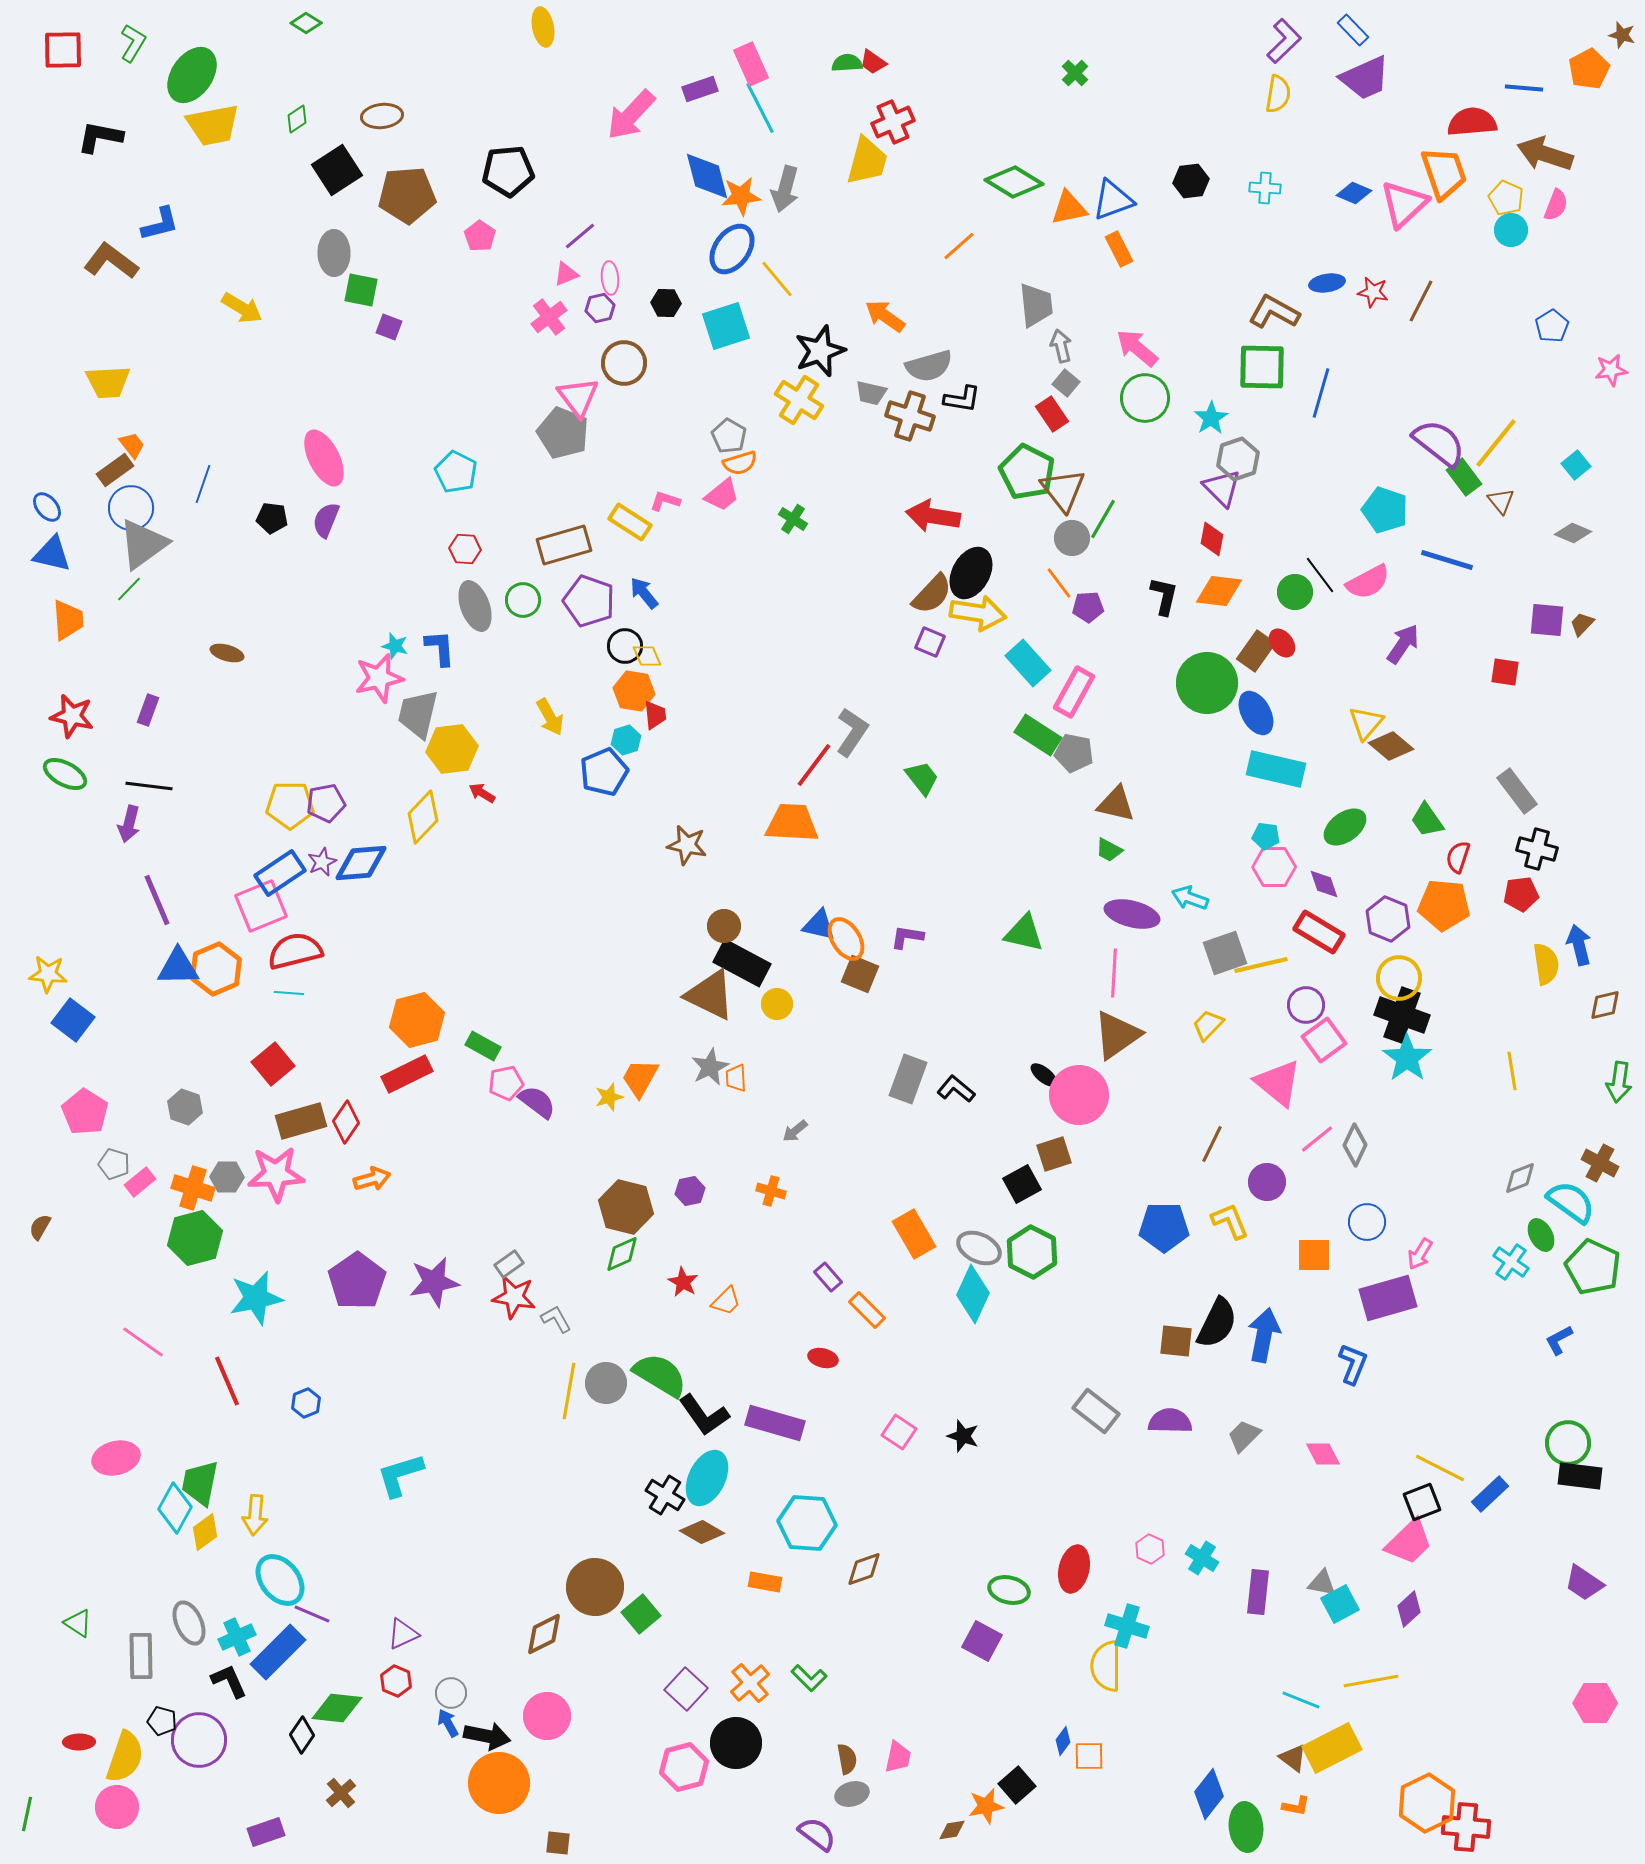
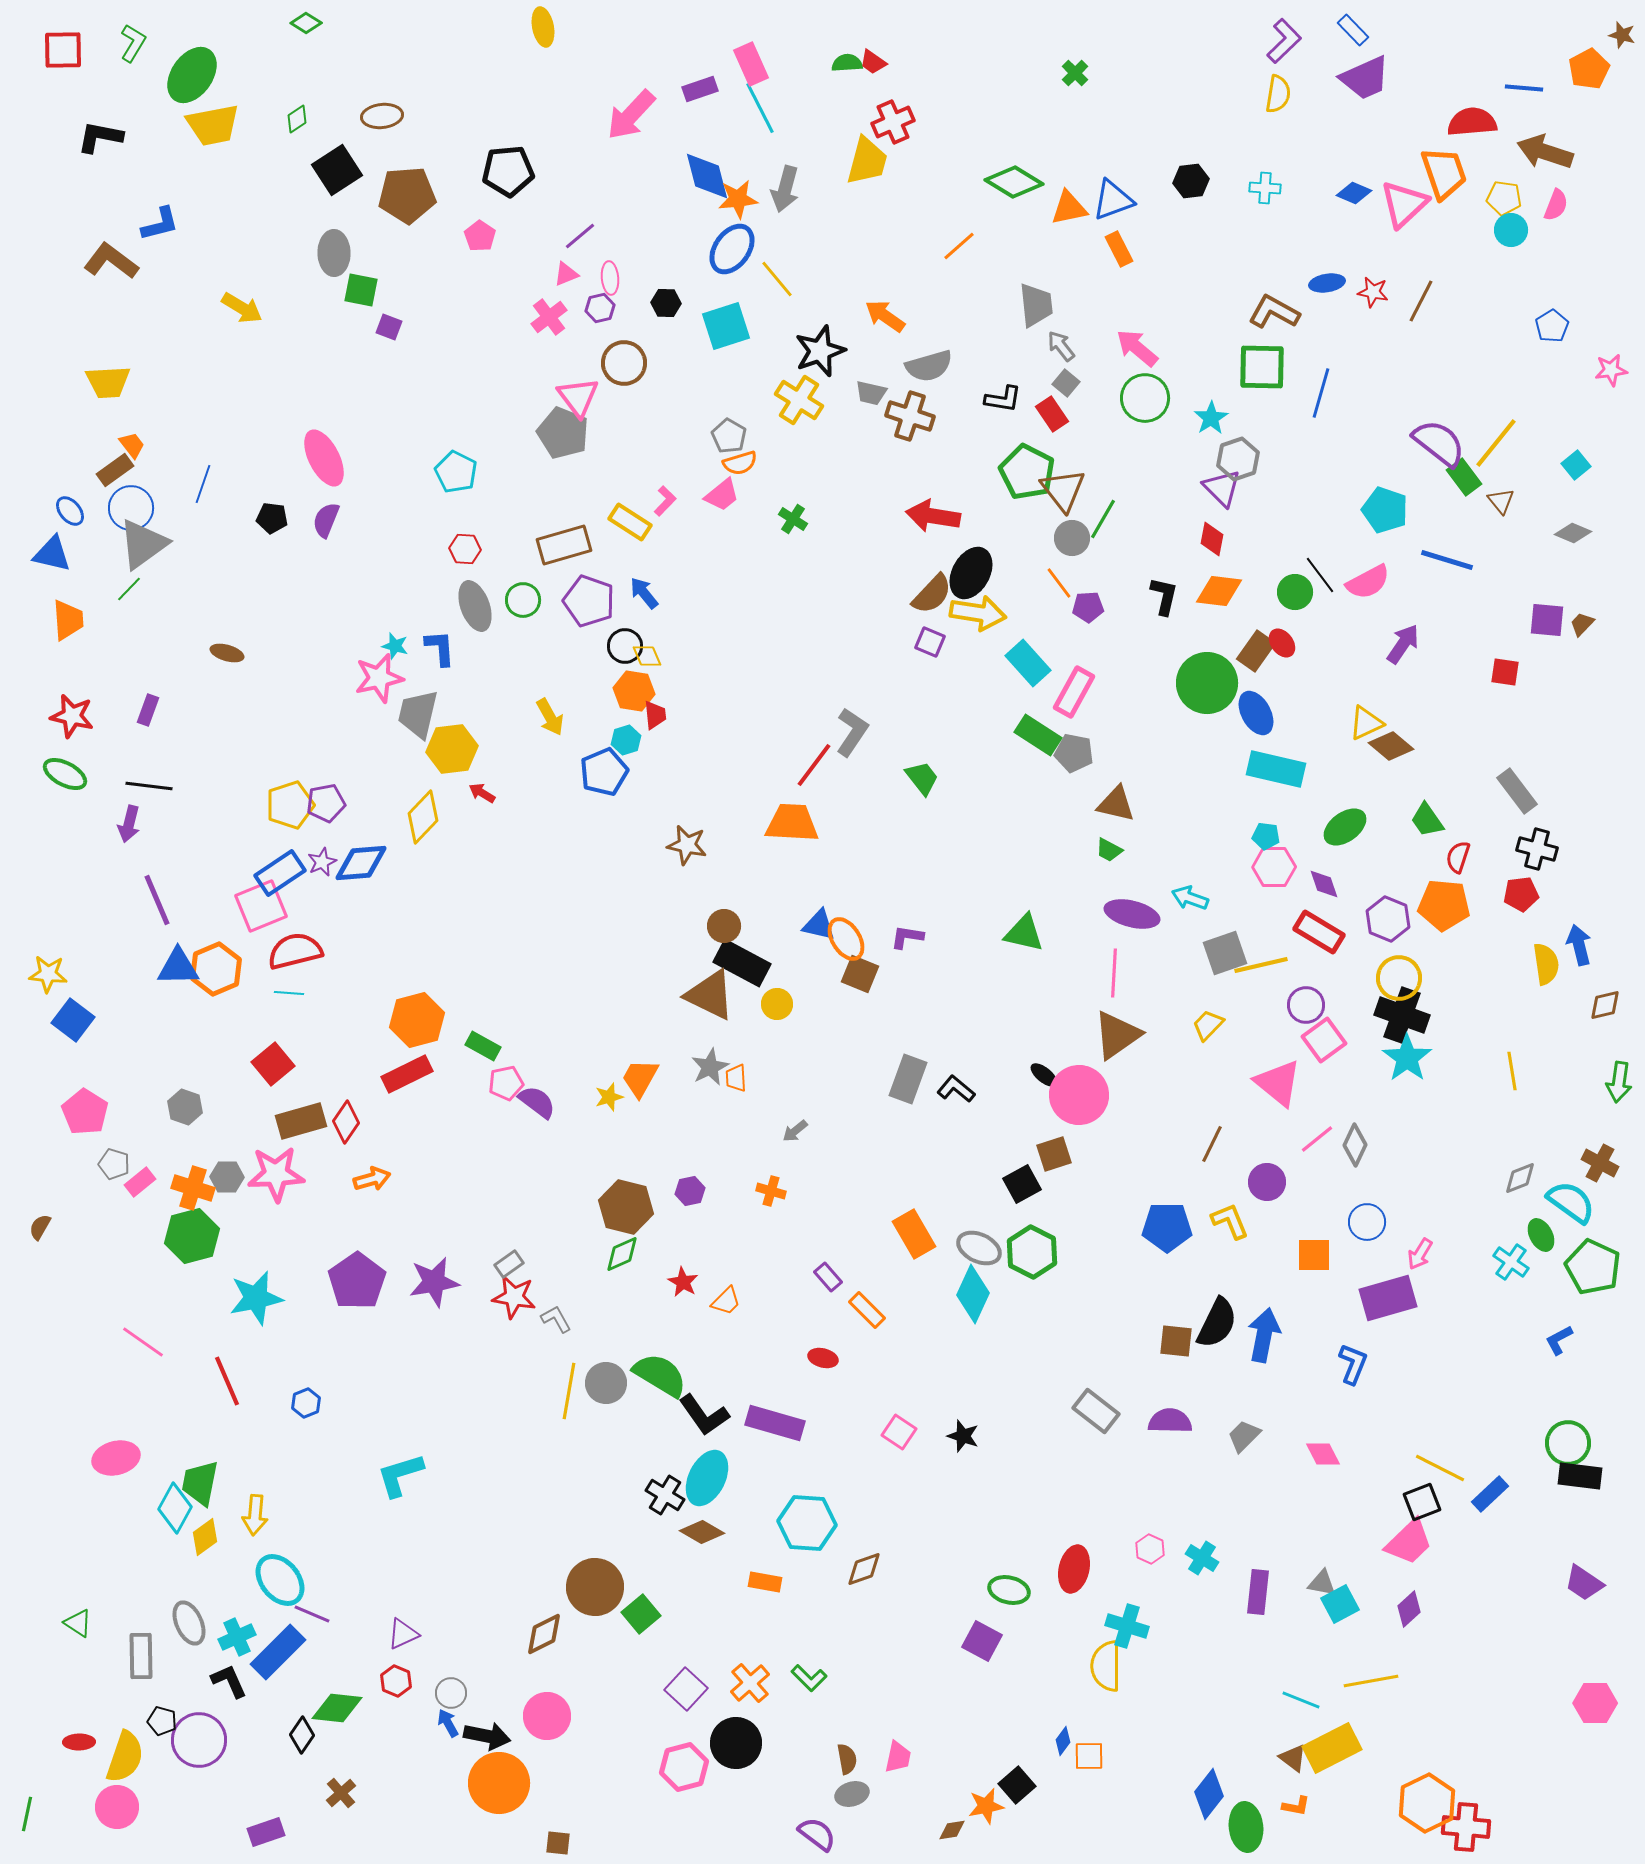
brown arrow at (1545, 154): moved 2 px up
orange star at (741, 196): moved 3 px left, 3 px down
yellow pentagon at (1506, 198): moved 2 px left; rotated 16 degrees counterclockwise
gray arrow at (1061, 346): rotated 24 degrees counterclockwise
black L-shape at (962, 399): moved 41 px right
pink L-shape at (665, 501): rotated 116 degrees clockwise
blue ellipse at (47, 507): moved 23 px right, 4 px down
yellow triangle at (1366, 723): rotated 24 degrees clockwise
yellow pentagon at (290, 805): rotated 18 degrees counterclockwise
blue pentagon at (1164, 1227): moved 3 px right
green hexagon at (195, 1238): moved 3 px left, 2 px up
yellow diamond at (205, 1532): moved 5 px down
